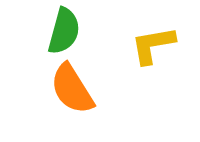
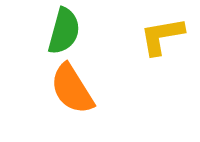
yellow L-shape: moved 9 px right, 9 px up
